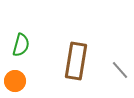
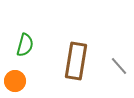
green semicircle: moved 4 px right
gray line: moved 1 px left, 4 px up
